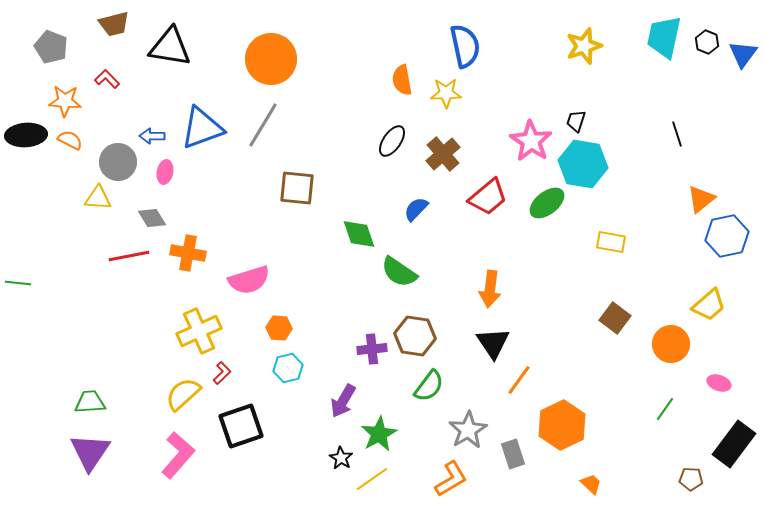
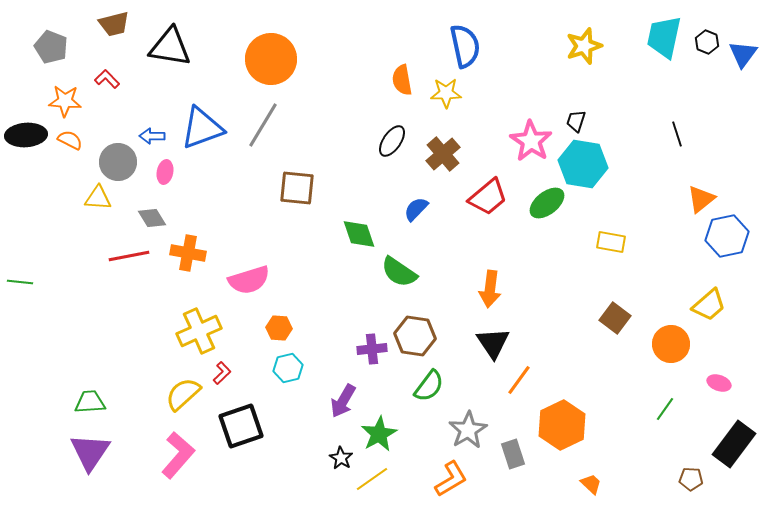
green line at (18, 283): moved 2 px right, 1 px up
